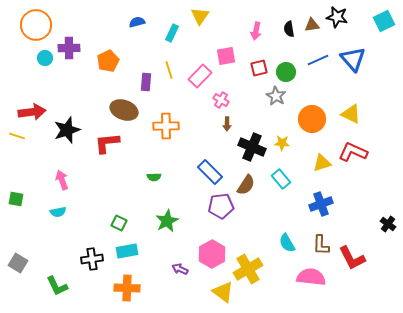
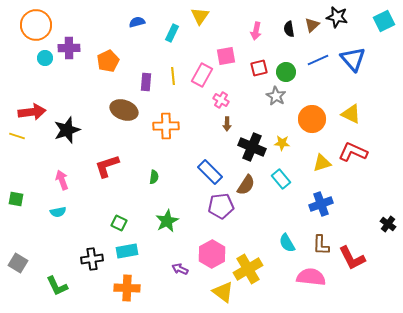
brown triangle at (312, 25): rotated 35 degrees counterclockwise
yellow line at (169, 70): moved 4 px right, 6 px down; rotated 12 degrees clockwise
pink rectangle at (200, 76): moved 2 px right, 1 px up; rotated 15 degrees counterclockwise
red L-shape at (107, 143): moved 23 px down; rotated 12 degrees counterclockwise
green semicircle at (154, 177): rotated 80 degrees counterclockwise
